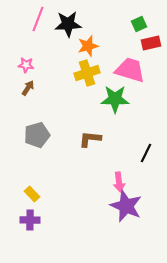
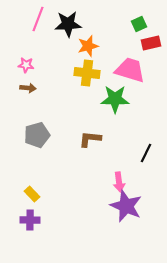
yellow cross: rotated 25 degrees clockwise
brown arrow: rotated 63 degrees clockwise
